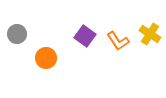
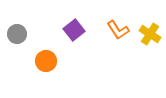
purple square: moved 11 px left, 6 px up; rotated 15 degrees clockwise
orange L-shape: moved 11 px up
orange circle: moved 3 px down
